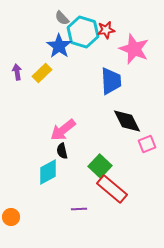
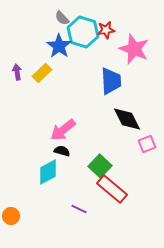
black diamond: moved 2 px up
black semicircle: rotated 119 degrees clockwise
purple line: rotated 28 degrees clockwise
orange circle: moved 1 px up
